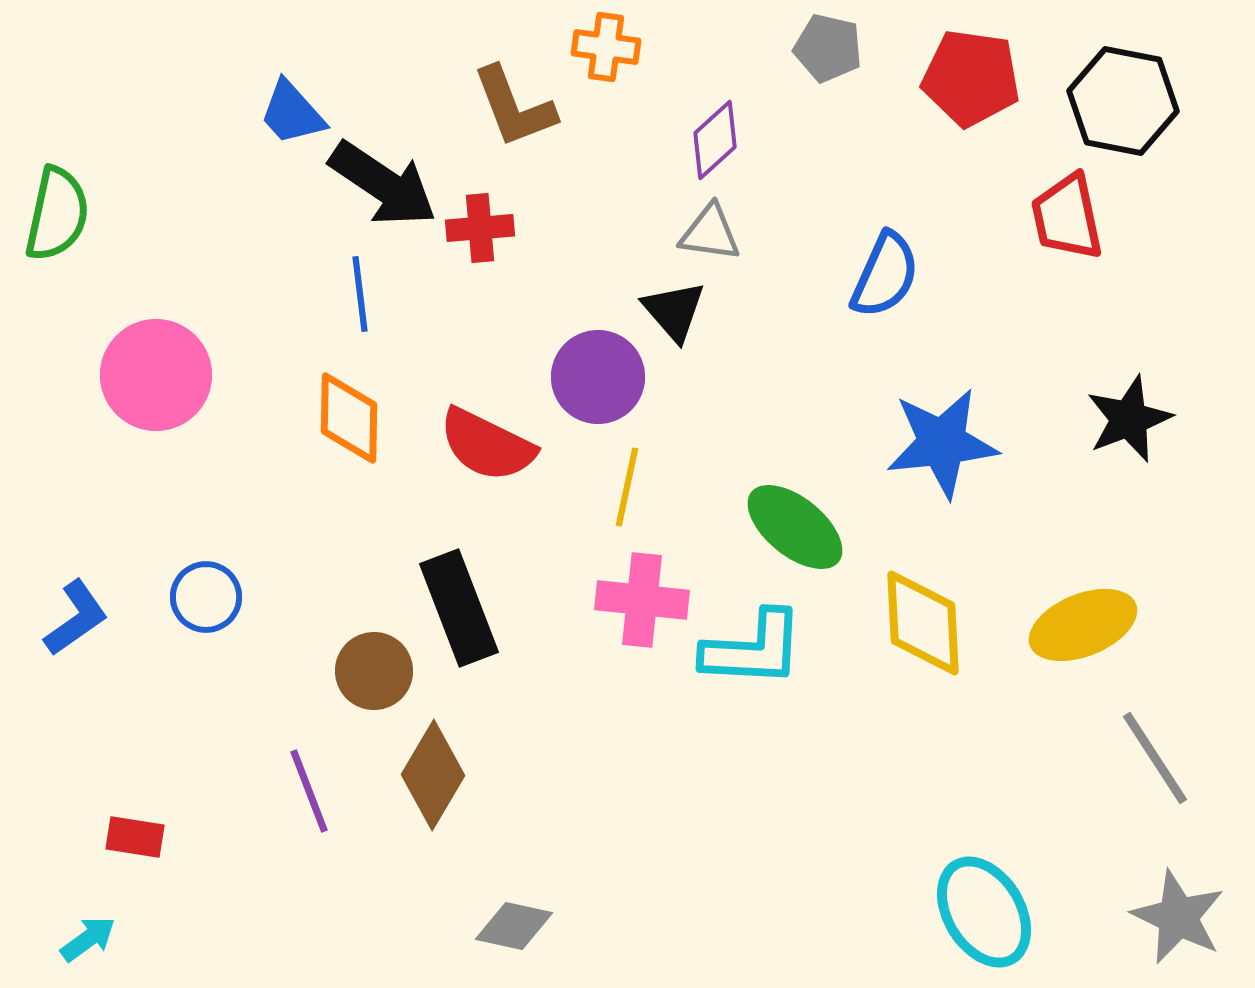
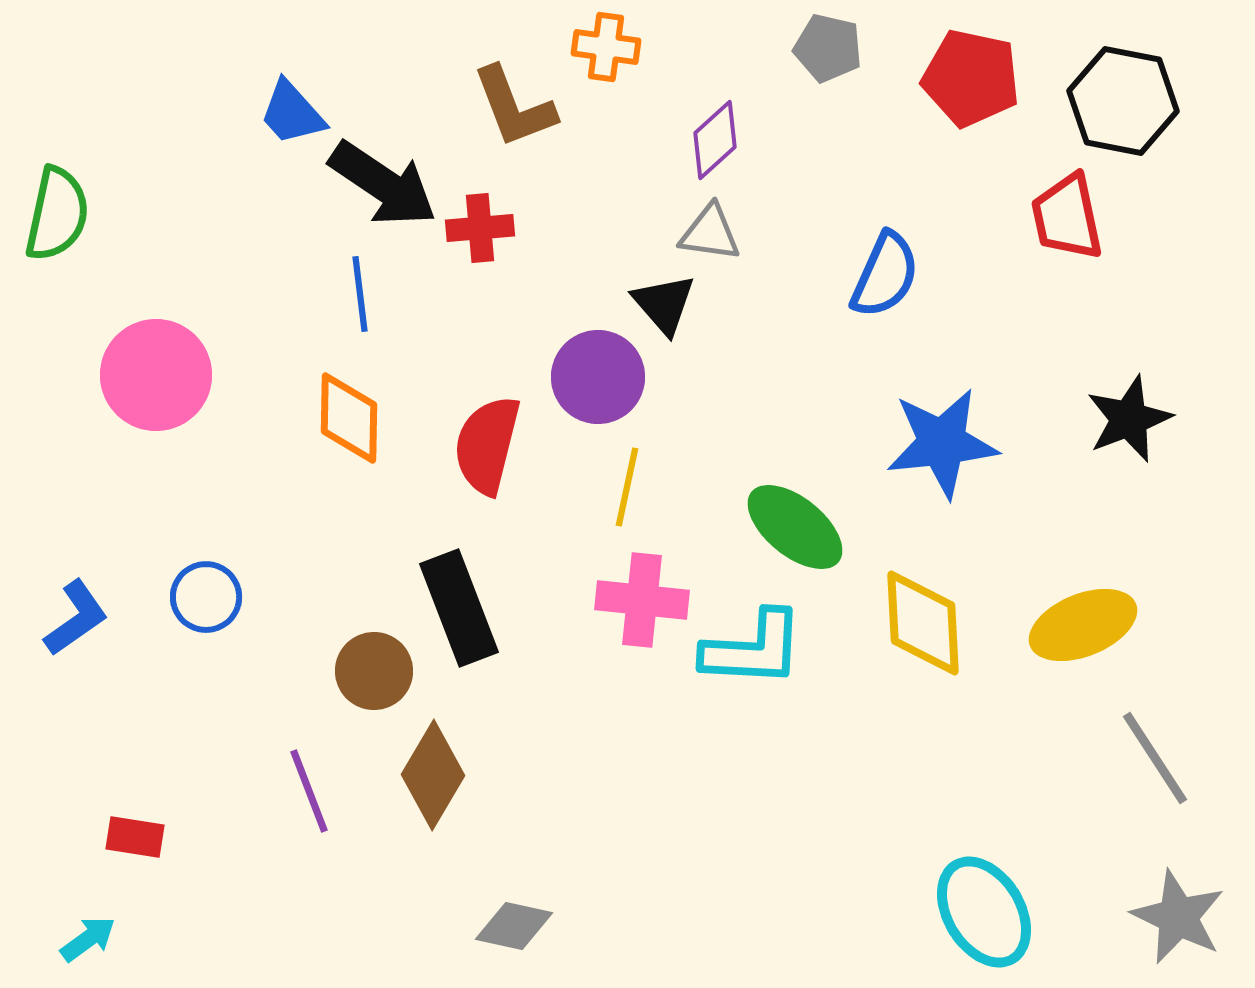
red pentagon: rotated 4 degrees clockwise
black triangle: moved 10 px left, 7 px up
red semicircle: rotated 78 degrees clockwise
